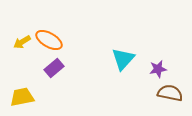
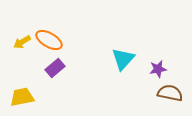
purple rectangle: moved 1 px right
